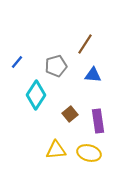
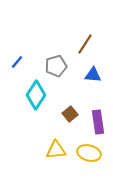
purple rectangle: moved 1 px down
